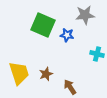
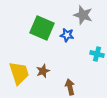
gray star: moved 2 px left; rotated 24 degrees clockwise
green square: moved 1 px left, 3 px down
brown star: moved 3 px left, 3 px up
brown arrow: rotated 21 degrees clockwise
